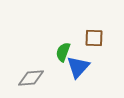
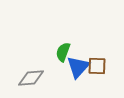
brown square: moved 3 px right, 28 px down
